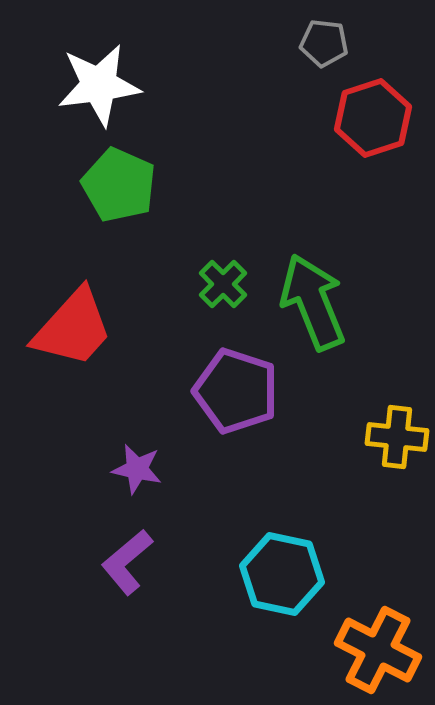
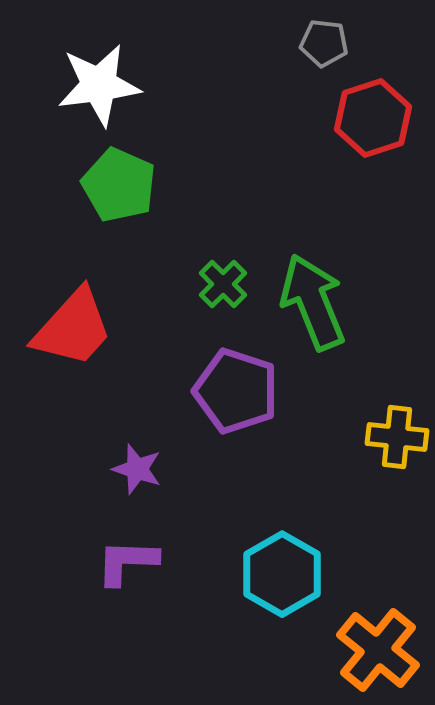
purple star: rotated 6 degrees clockwise
purple L-shape: rotated 42 degrees clockwise
cyan hexagon: rotated 18 degrees clockwise
orange cross: rotated 12 degrees clockwise
